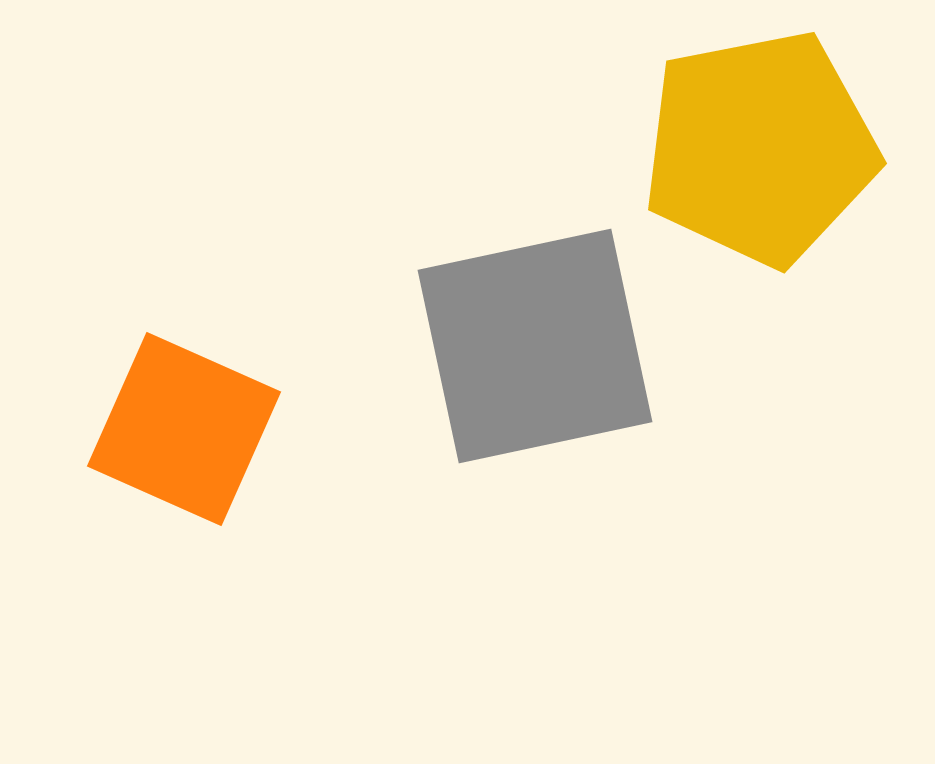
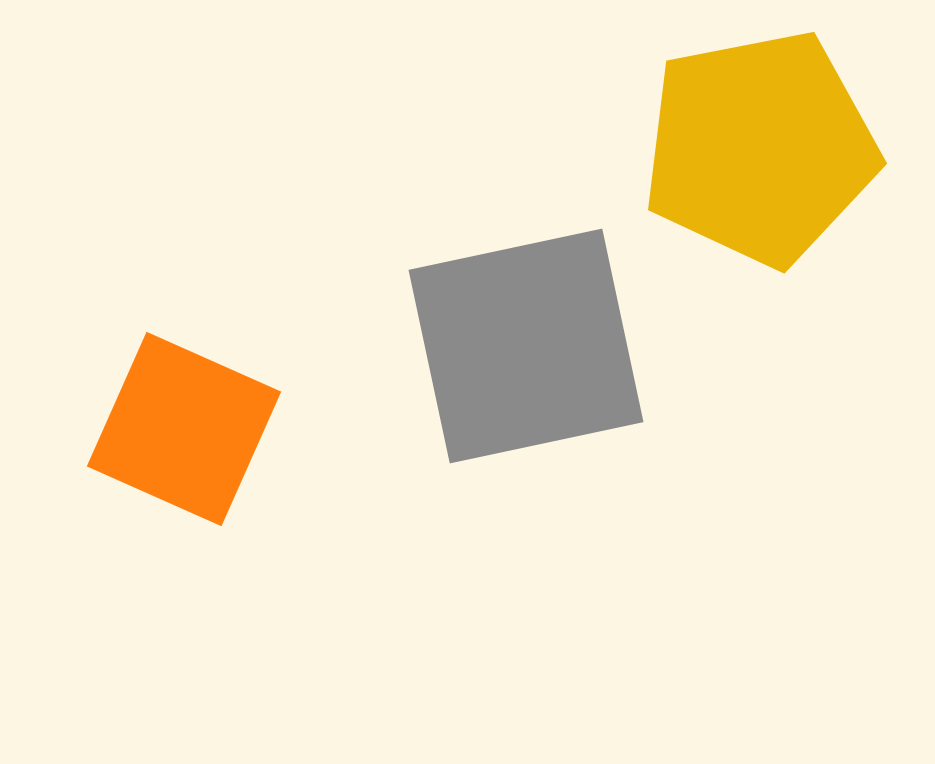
gray square: moved 9 px left
